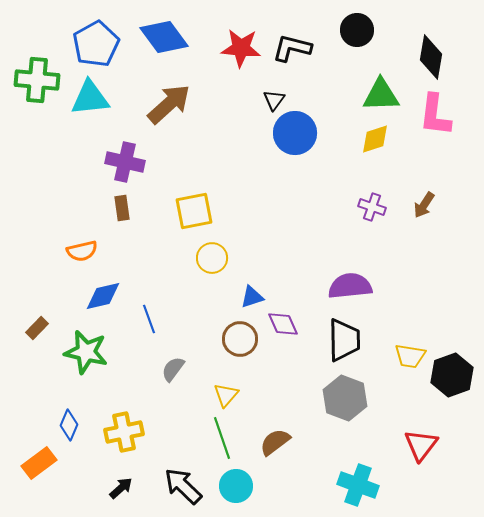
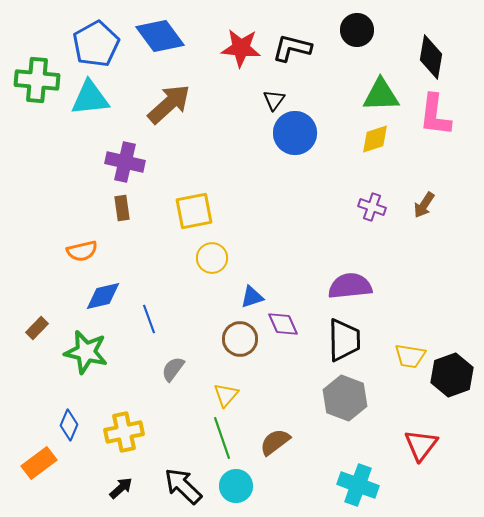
blue diamond at (164, 37): moved 4 px left, 1 px up
